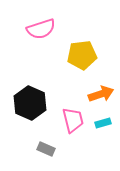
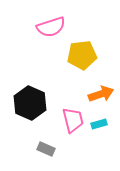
pink semicircle: moved 10 px right, 2 px up
cyan rectangle: moved 4 px left, 1 px down
